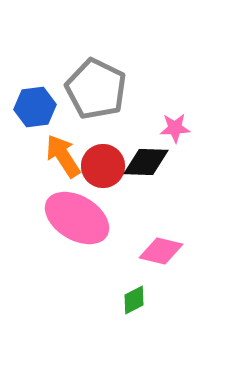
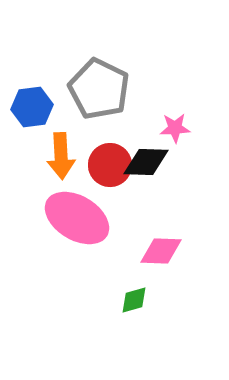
gray pentagon: moved 3 px right
blue hexagon: moved 3 px left
orange arrow: moved 2 px left; rotated 150 degrees counterclockwise
red circle: moved 7 px right, 1 px up
pink diamond: rotated 12 degrees counterclockwise
green diamond: rotated 12 degrees clockwise
